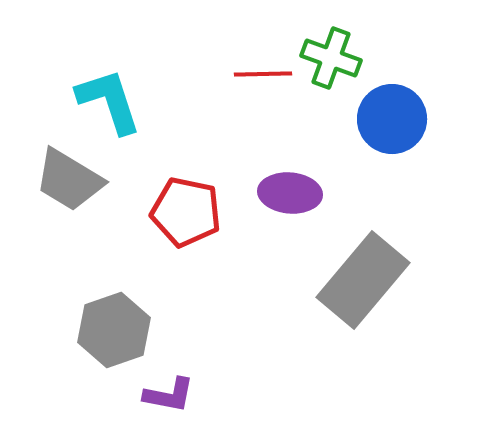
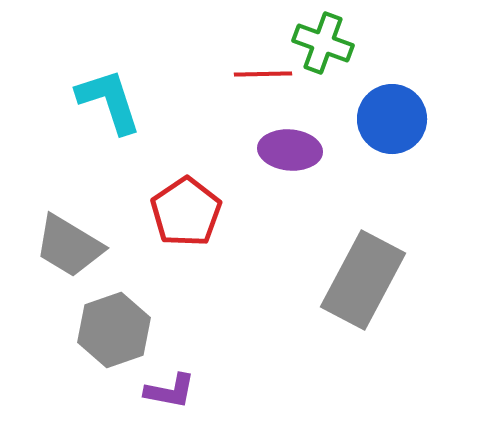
green cross: moved 8 px left, 15 px up
gray trapezoid: moved 66 px down
purple ellipse: moved 43 px up
red pentagon: rotated 26 degrees clockwise
gray rectangle: rotated 12 degrees counterclockwise
purple L-shape: moved 1 px right, 4 px up
